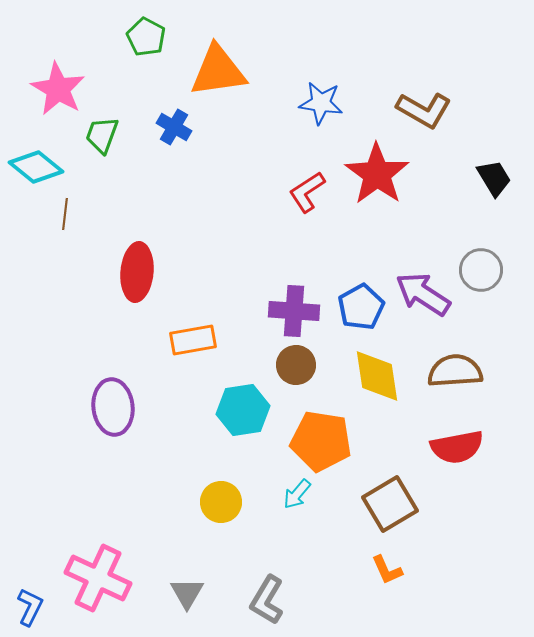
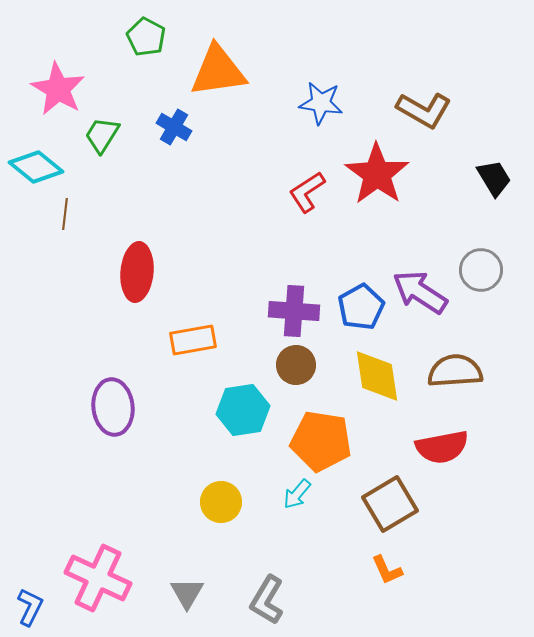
green trapezoid: rotated 12 degrees clockwise
purple arrow: moved 3 px left, 2 px up
red semicircle: moved 15 px left
